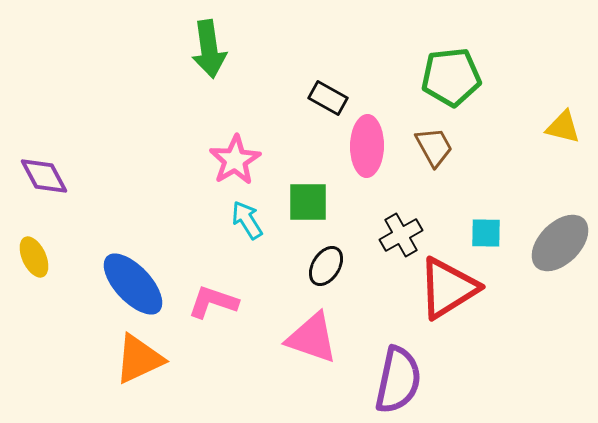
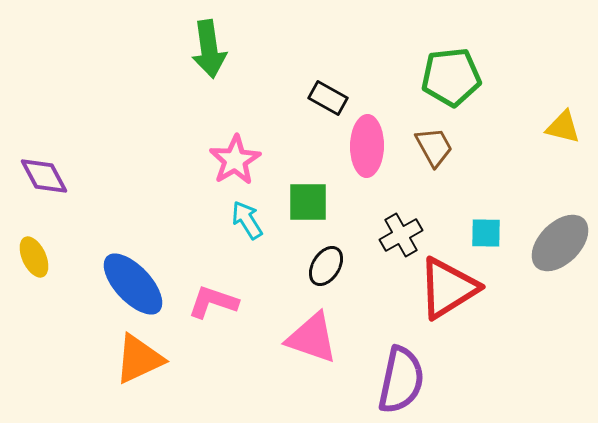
purple semicircle: moved 3 px right
